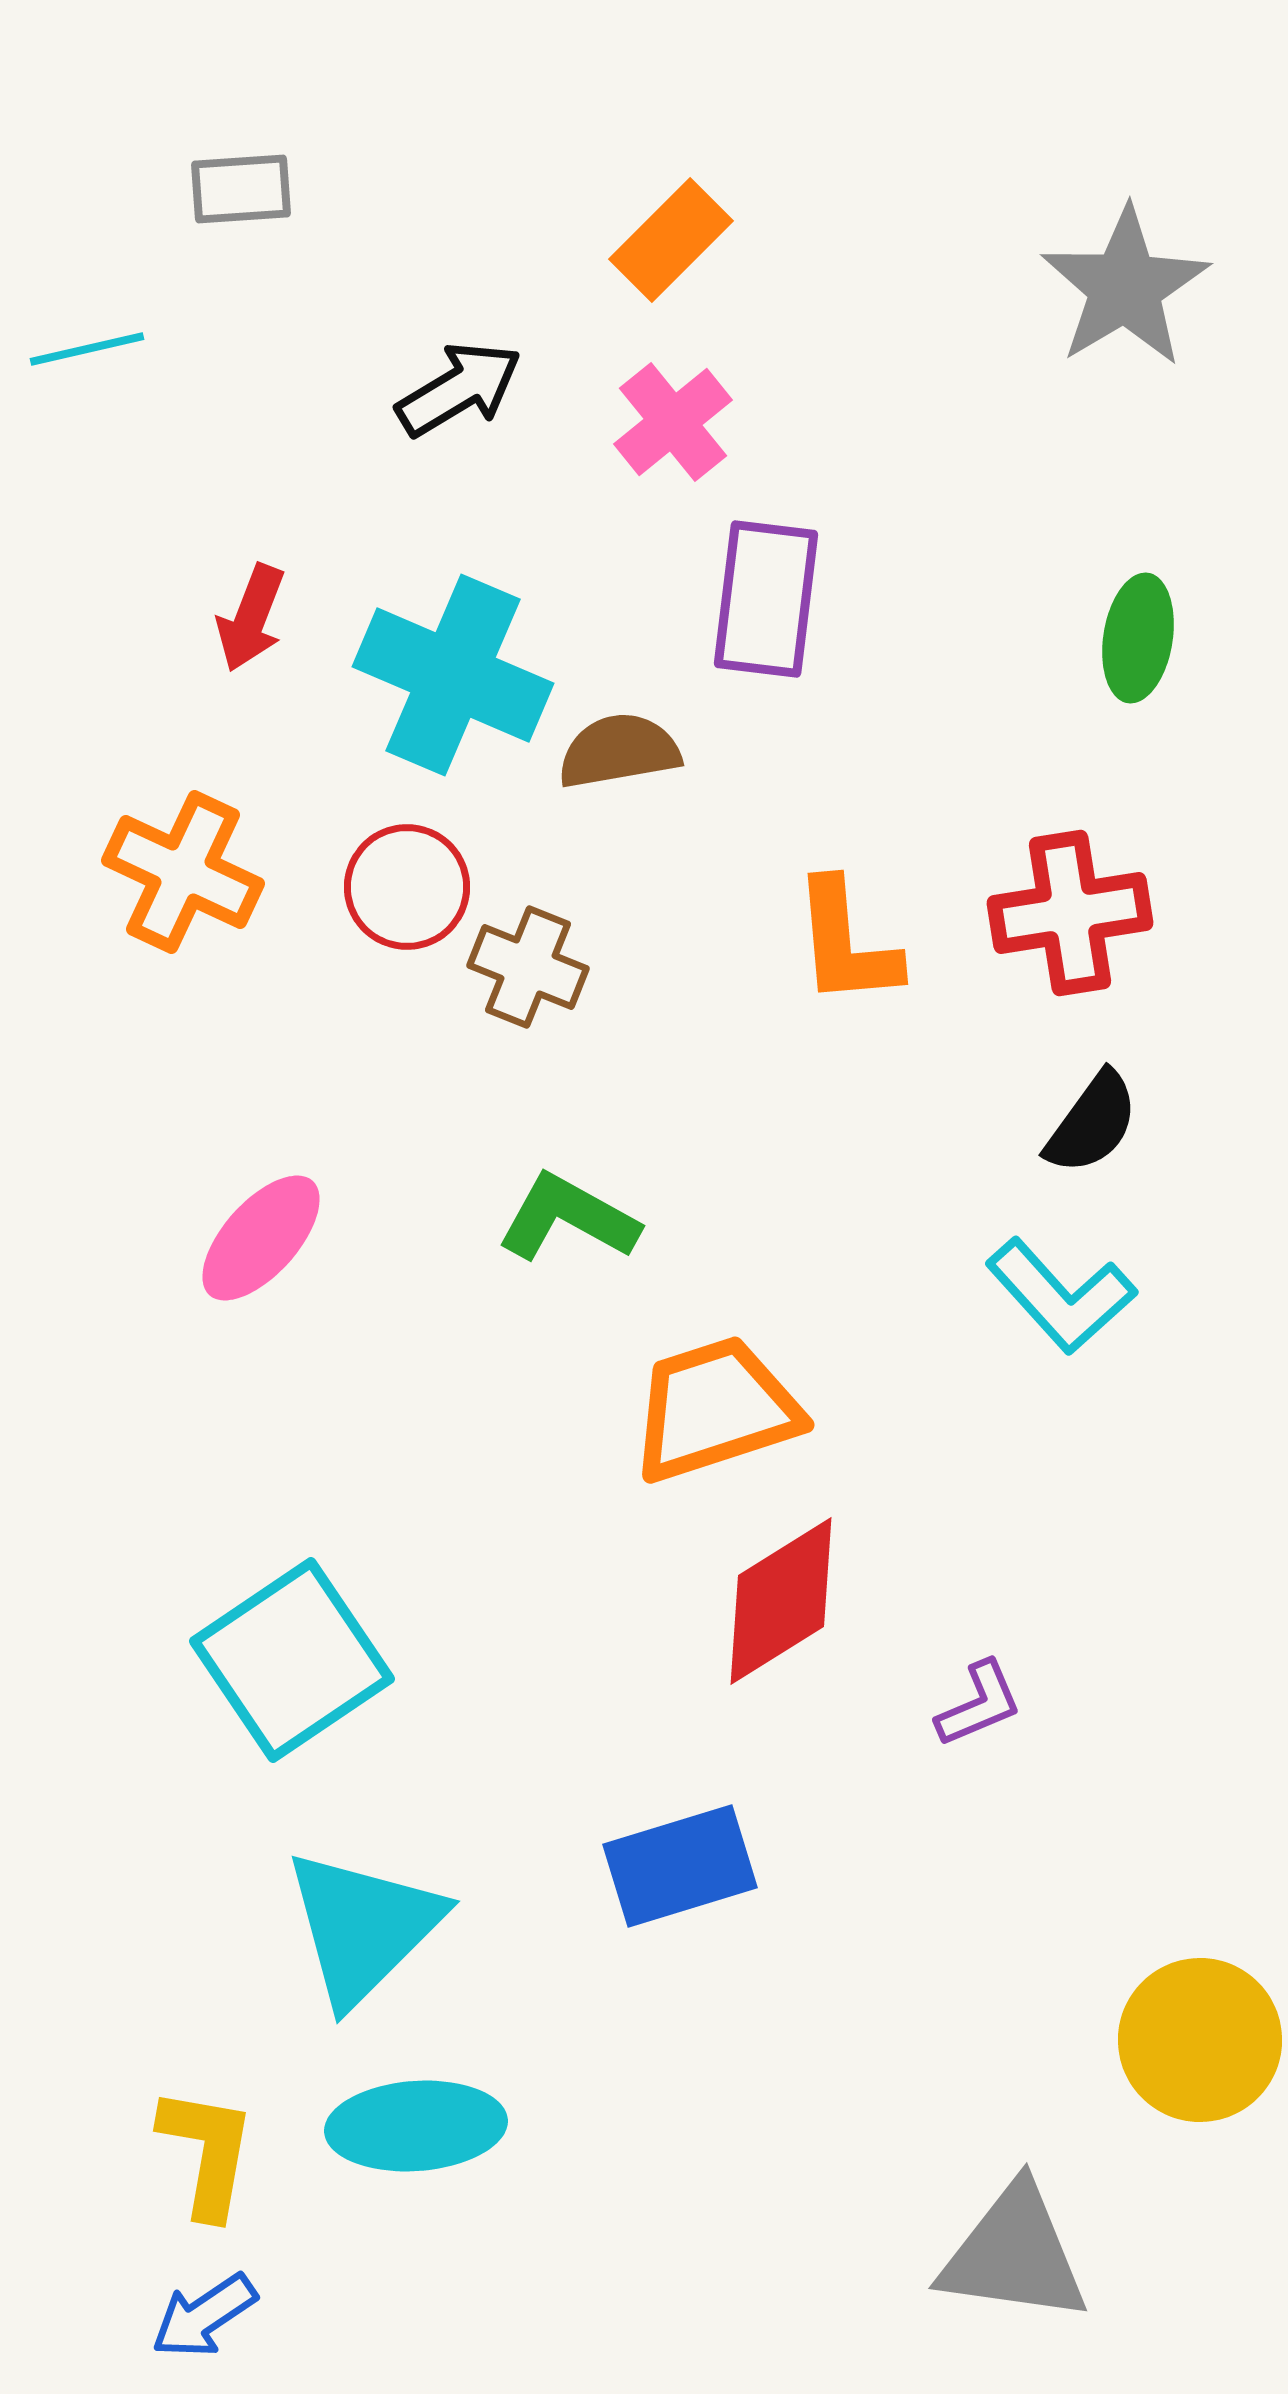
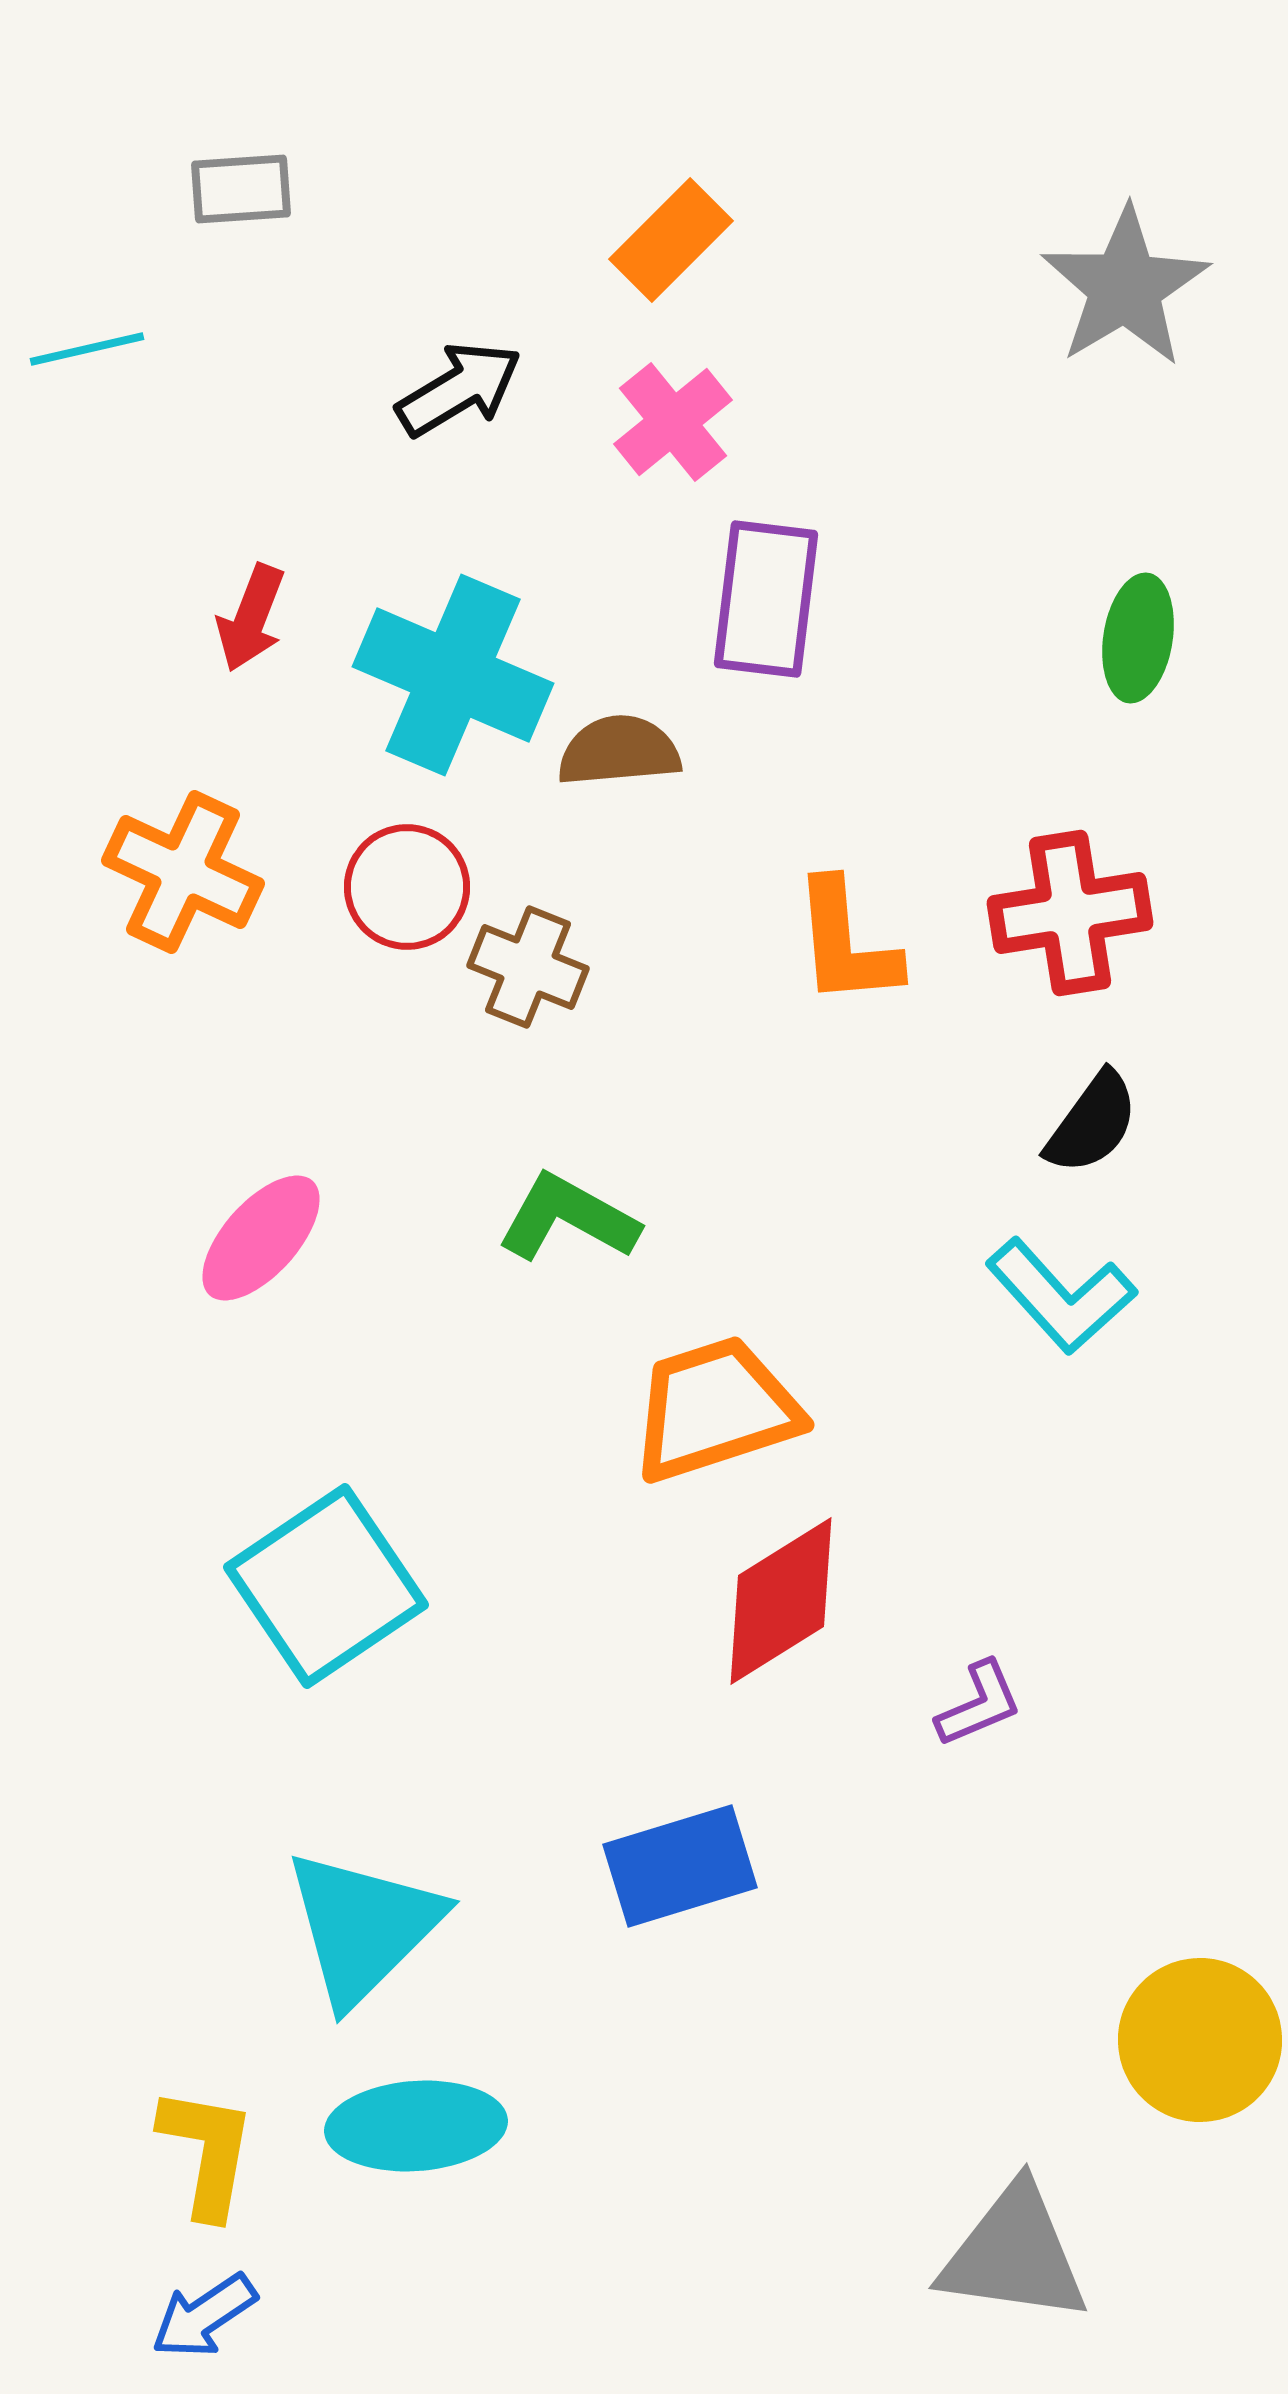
brown semicircle: rotated 5 degrees clockwise
cyan square: moved 34 px right, 74 px up
